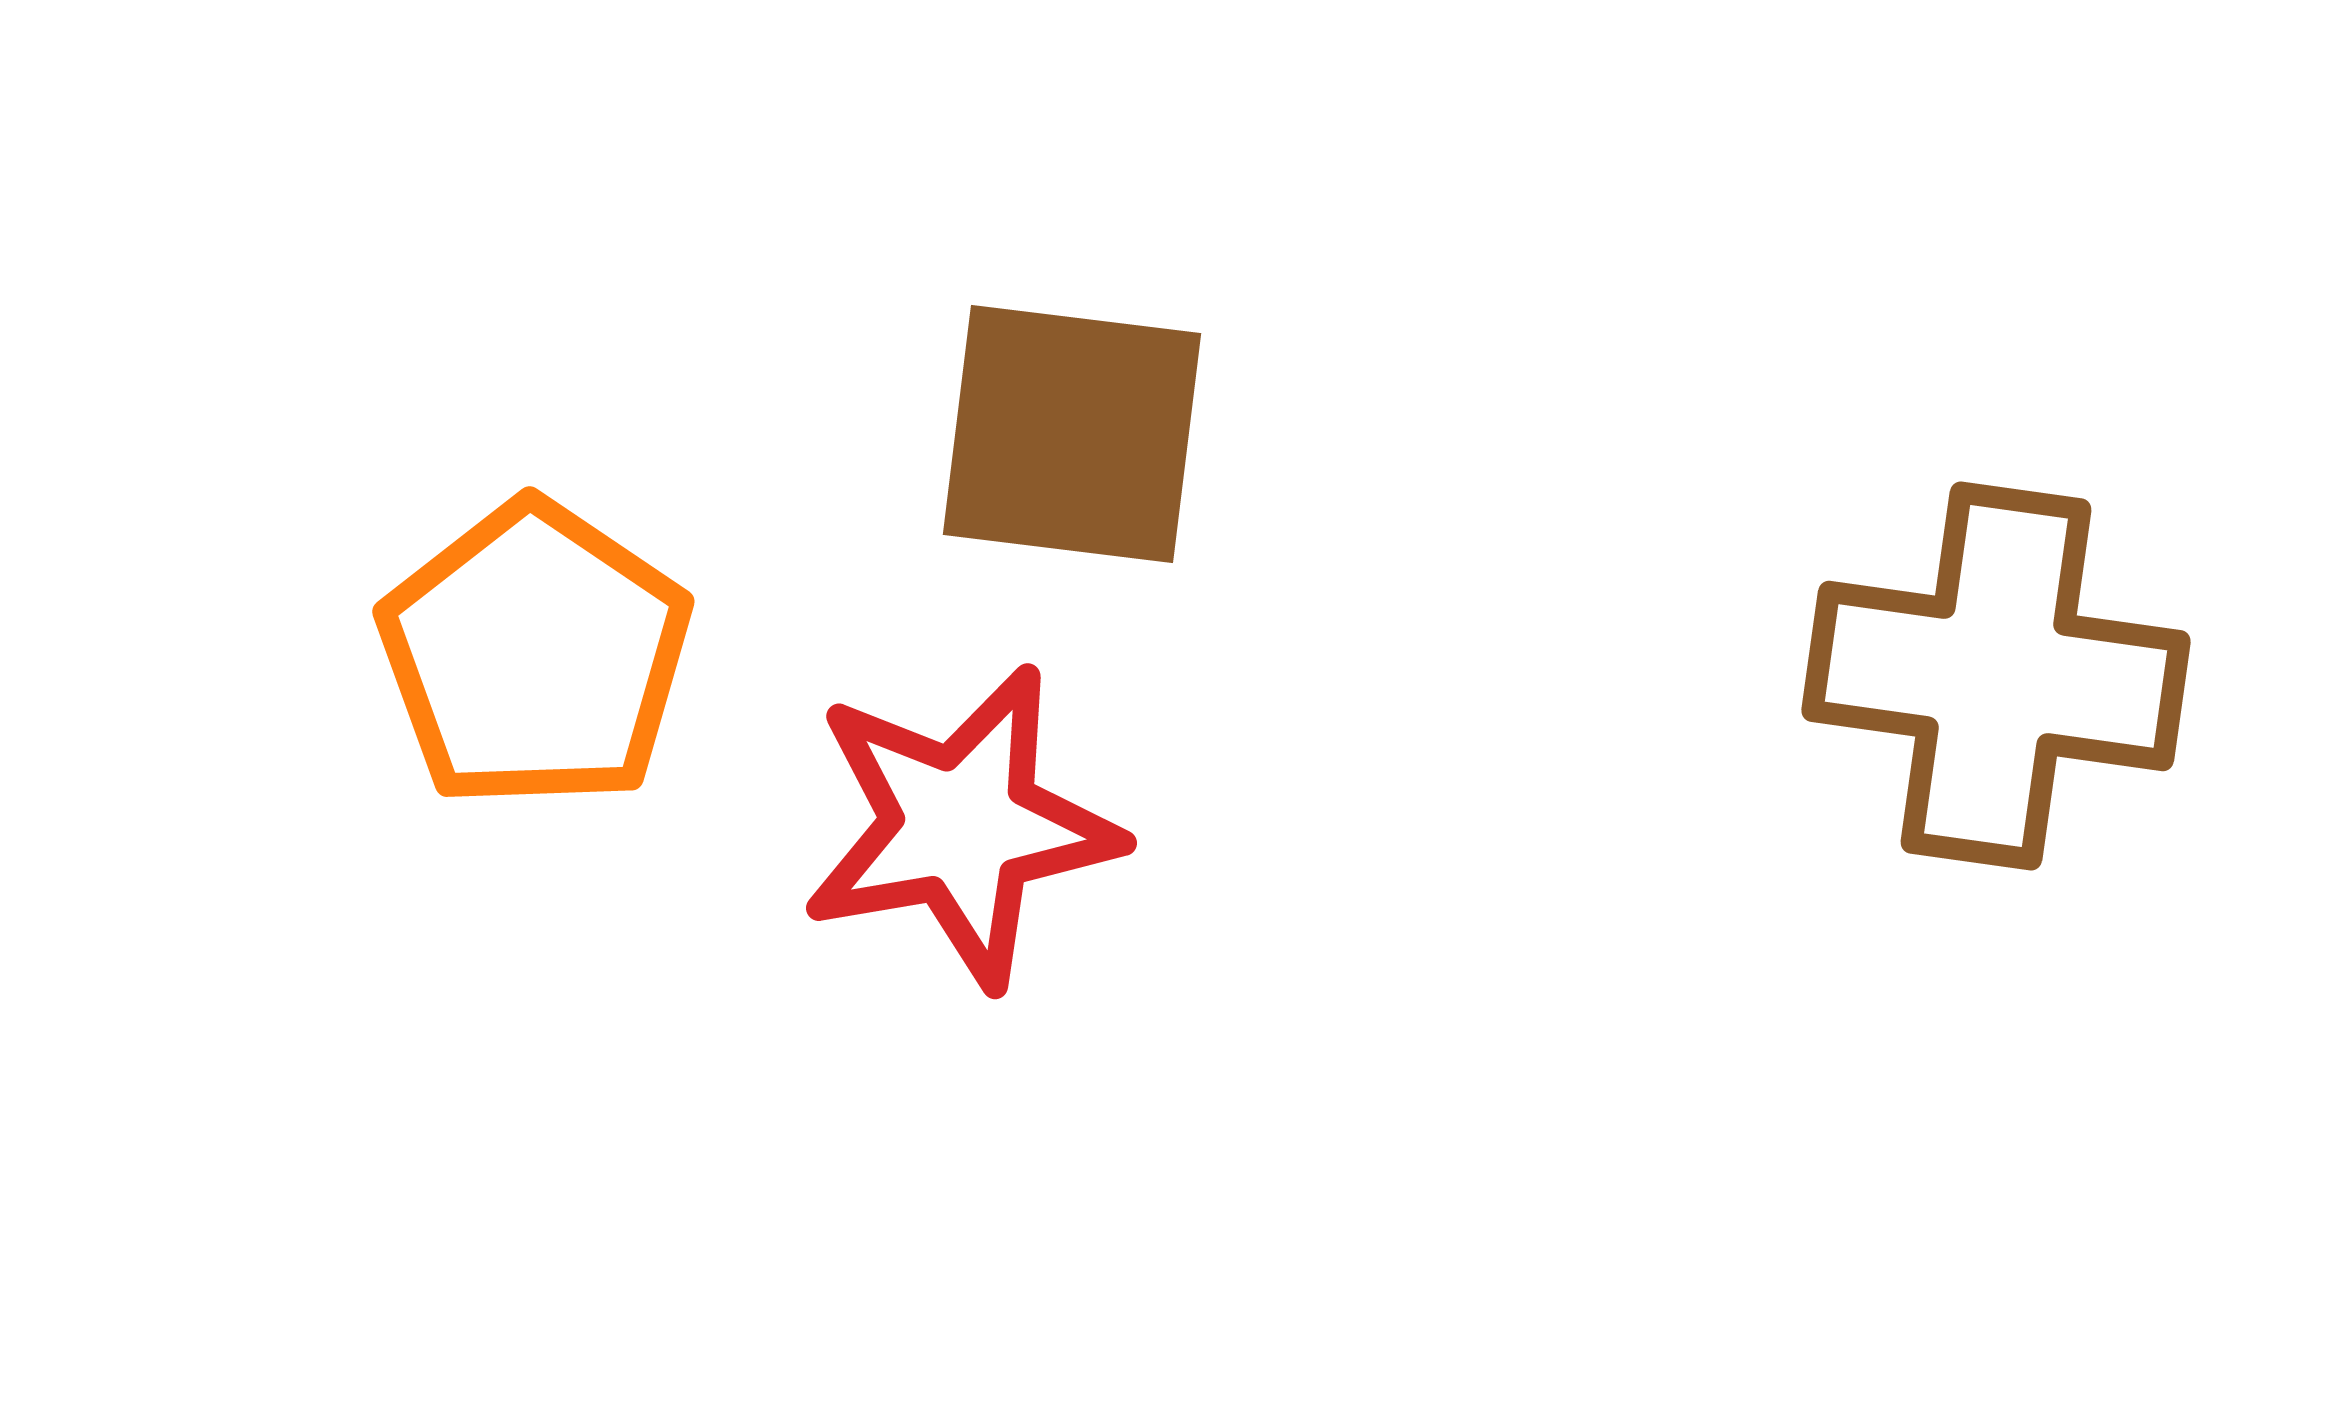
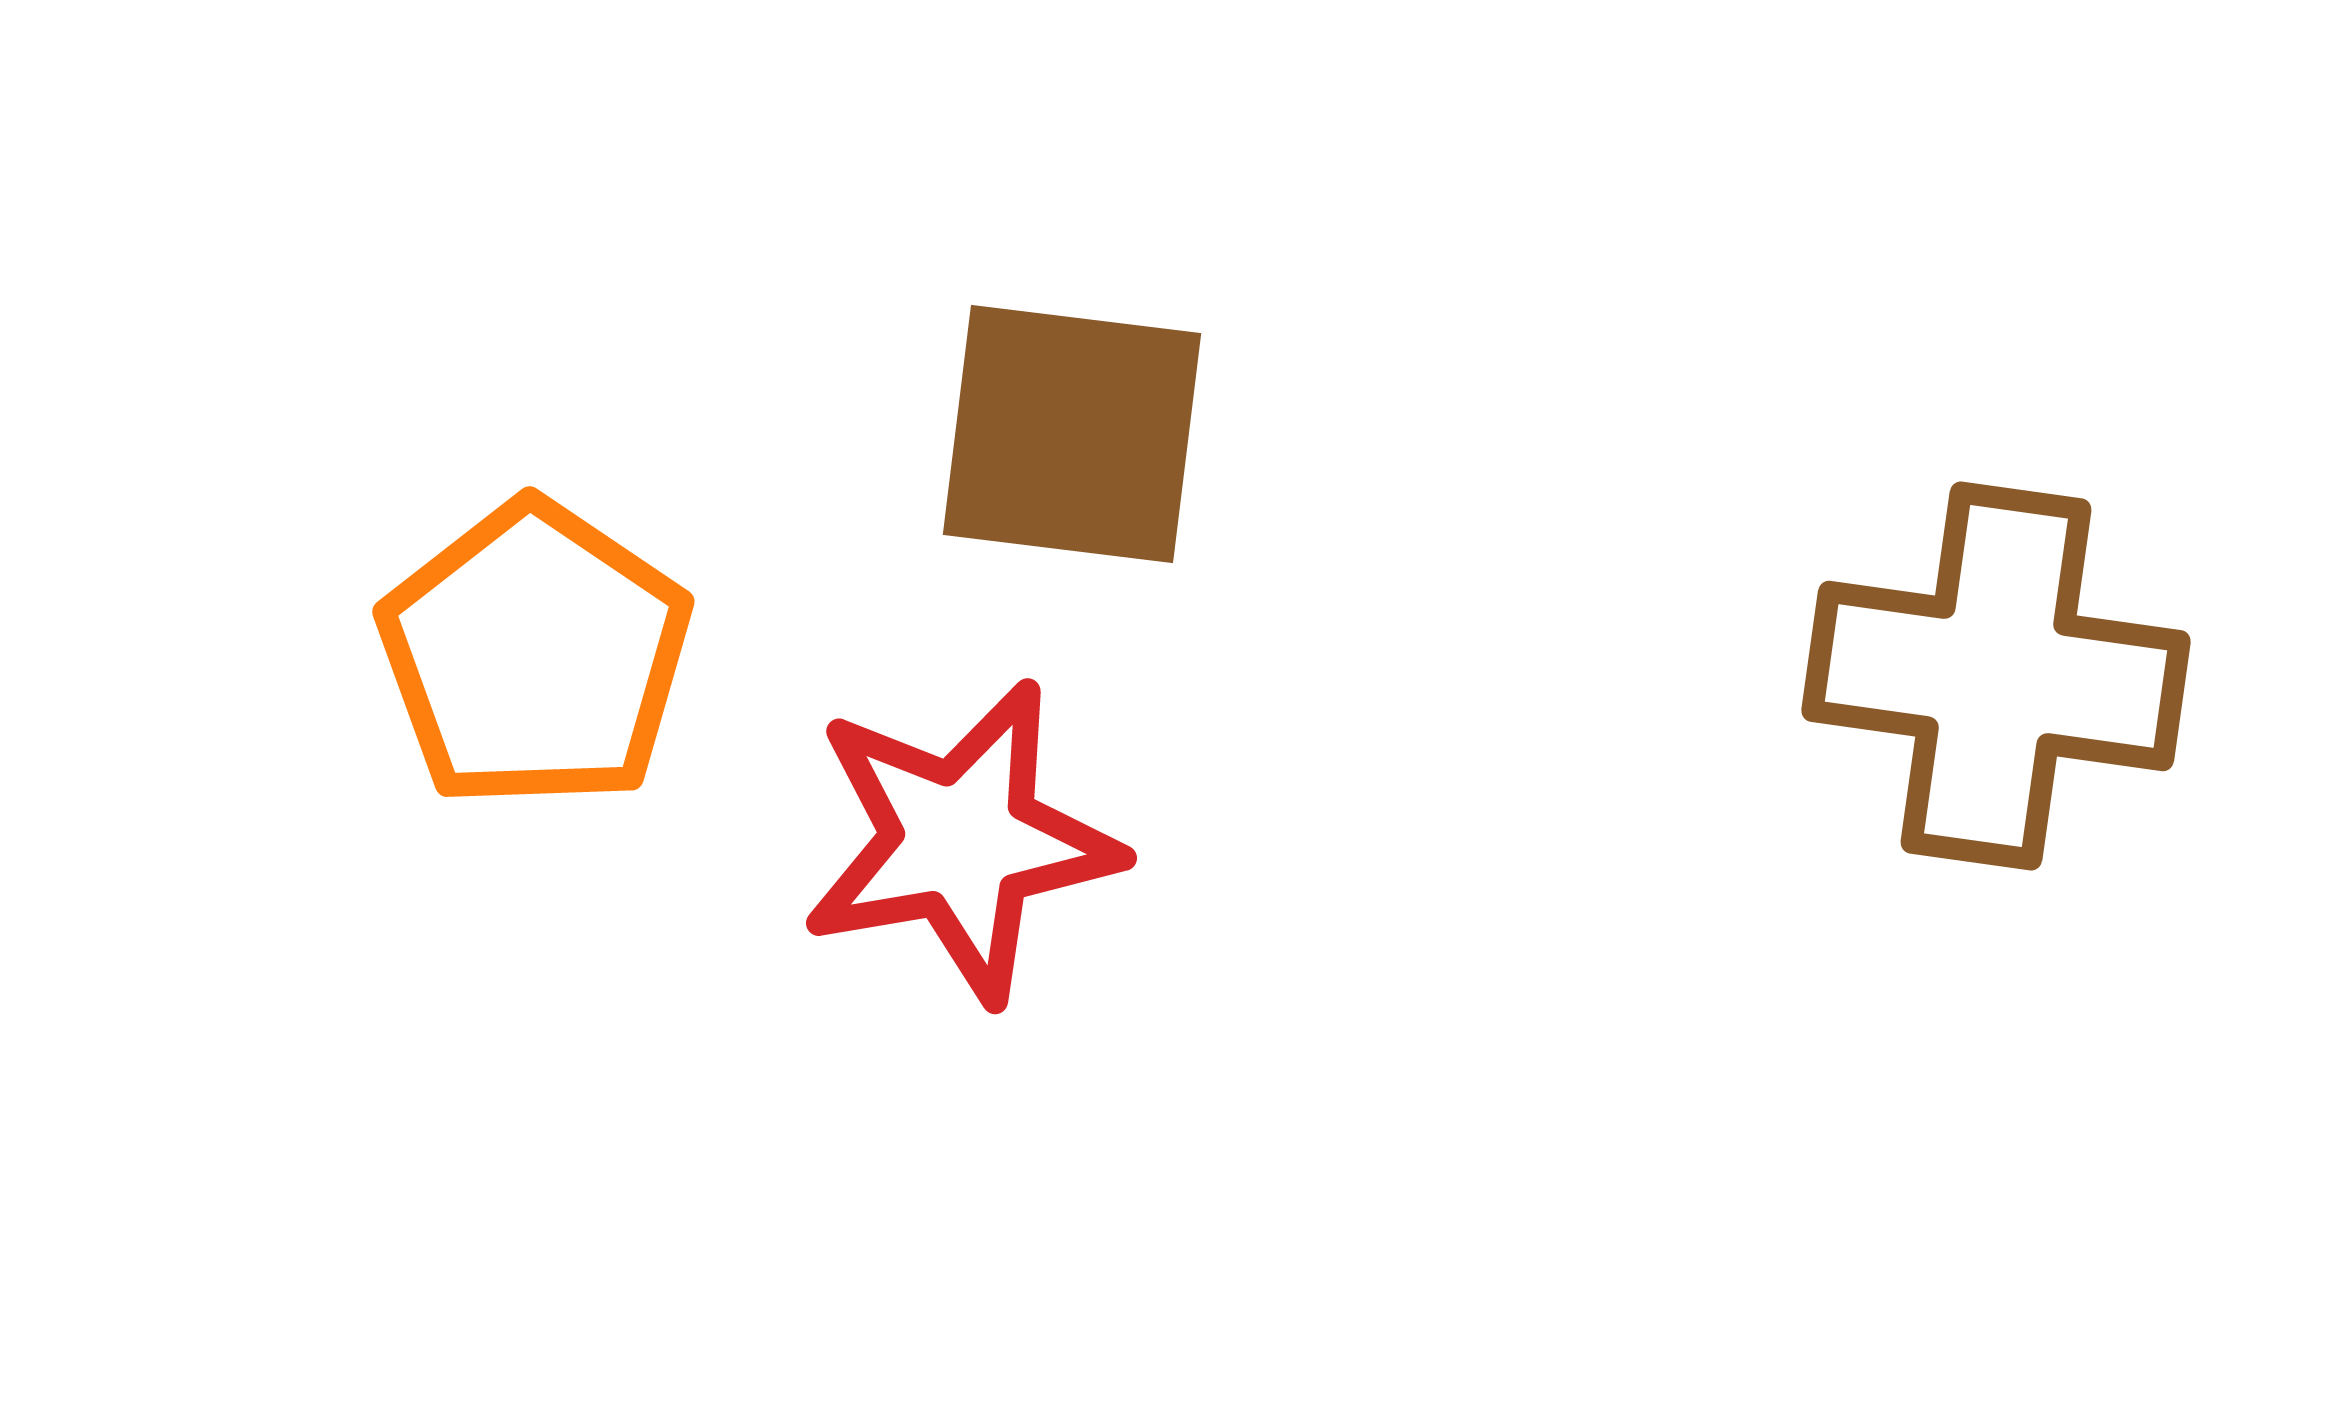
red star: moved 15 px down
